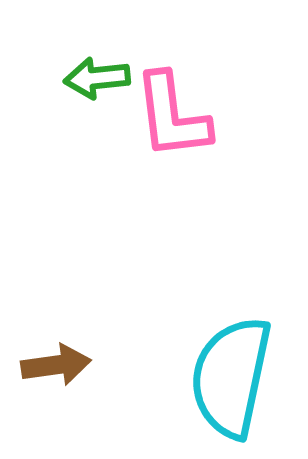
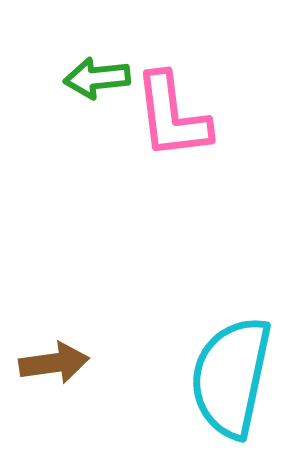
brown arrow: moved 2 px left, 2 px up
